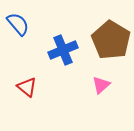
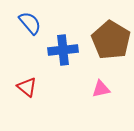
blue semicircle: moved 12 px right, 1 px up
blue cross: rotated 16 degrees clockwise
pink triangle: moved 4 px down; rotated 30 degrees clockwise
